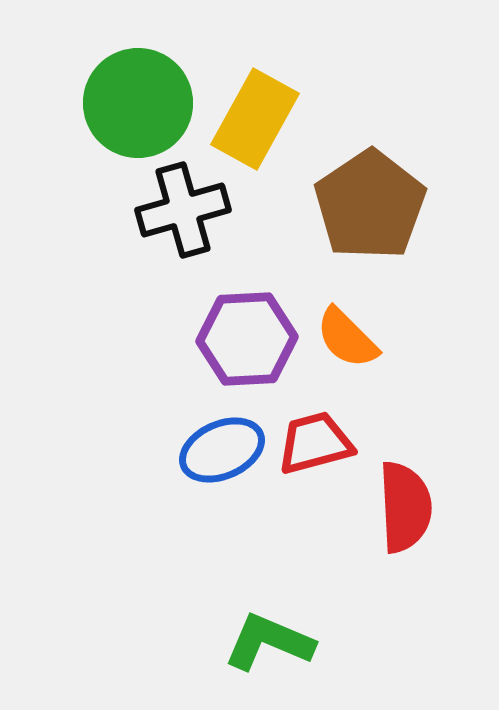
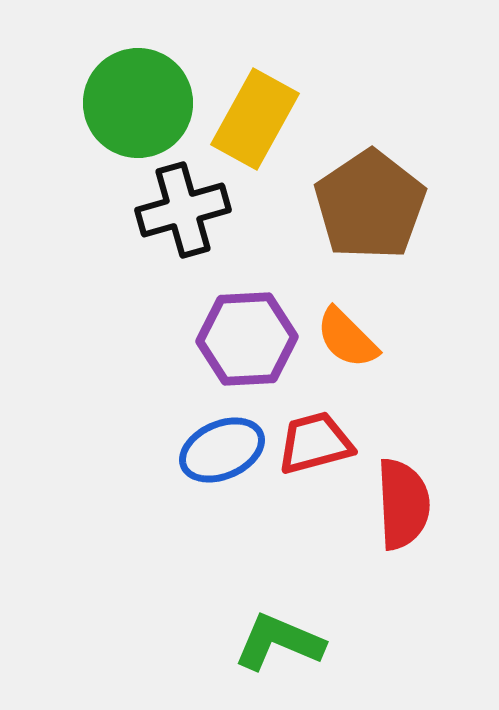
red semicircle: moved 2 px left, 3 px up
green L-shape: moved 10 px right
